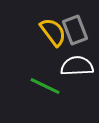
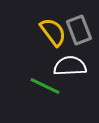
gray rectangle: moved 4 px right
white semicircle: moved 7 px left
